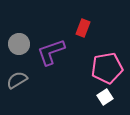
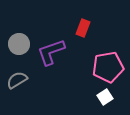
pink pentagon: moved 1 px right, 1 px up
